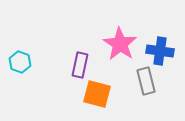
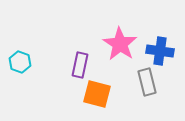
gray rectangle: moved 1 px right, 1 px down
